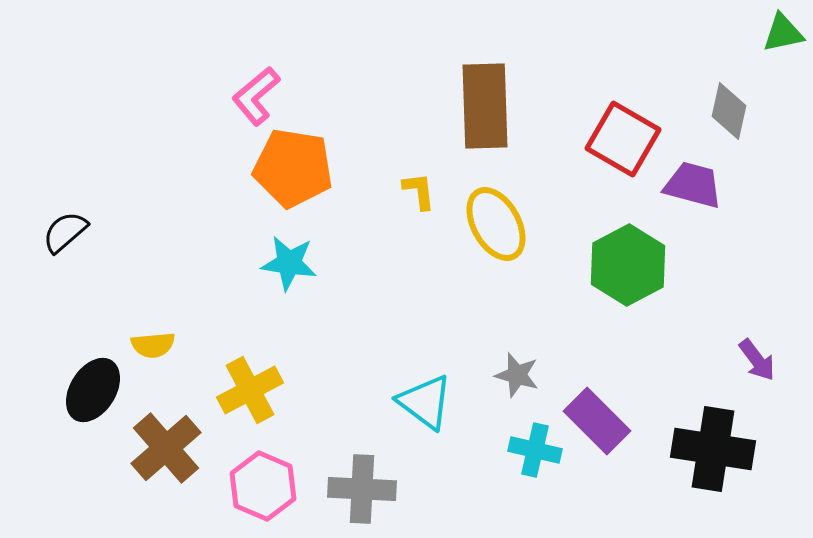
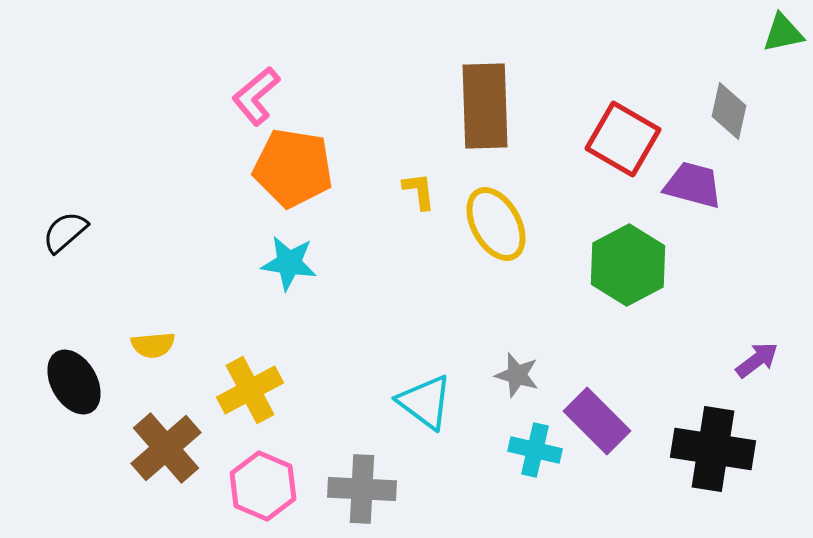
purple arrow: rotated 90 degrees counterclockwise
black ellipse: moved 19 px left, 8 px up; rotated 62 degrees counterclockwise
